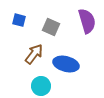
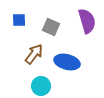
blue square: rotated 16 degrees counterclockwise
blue ellipse: moved 1 px right, 2 px up
